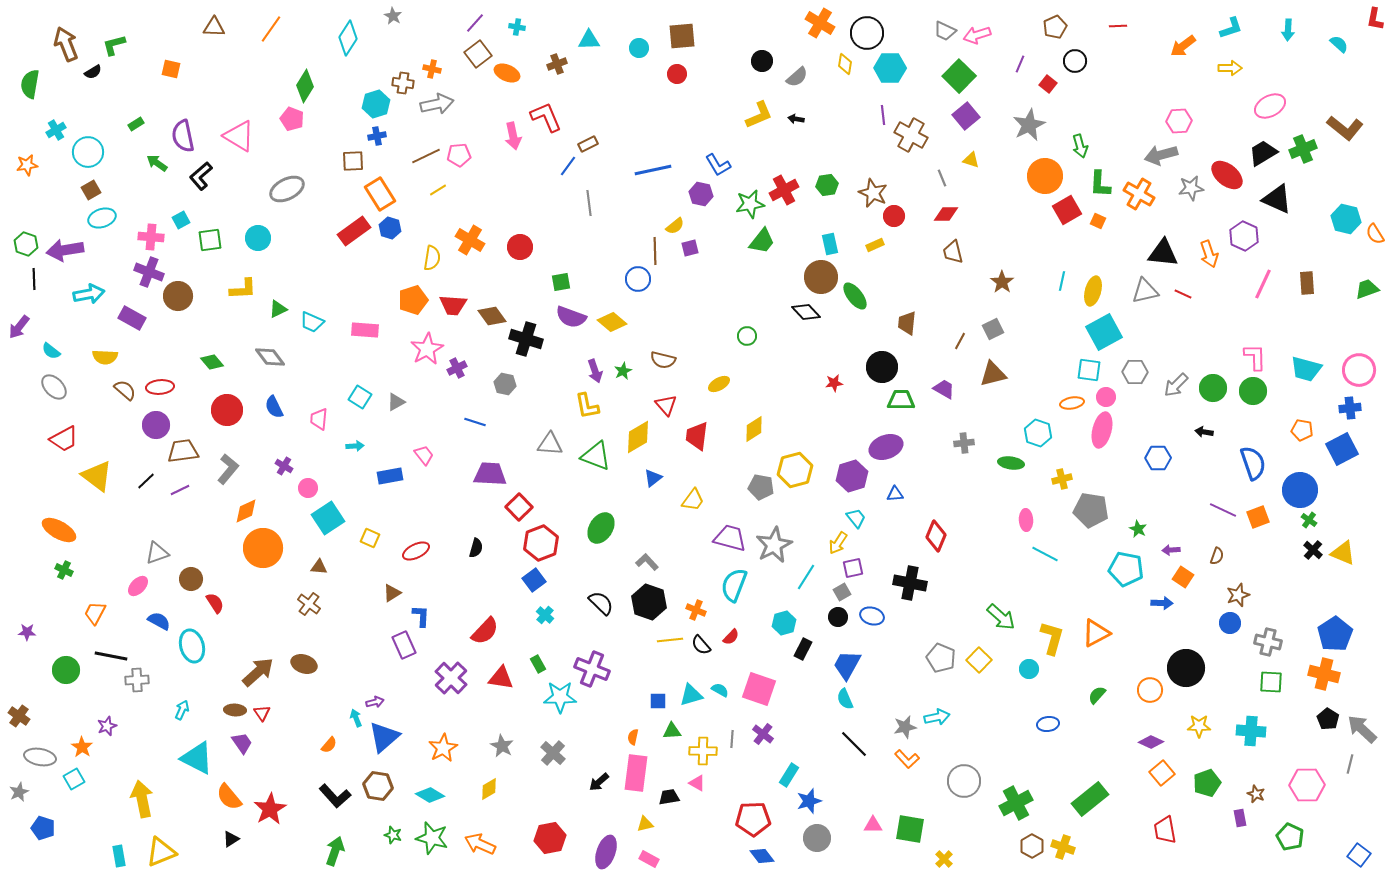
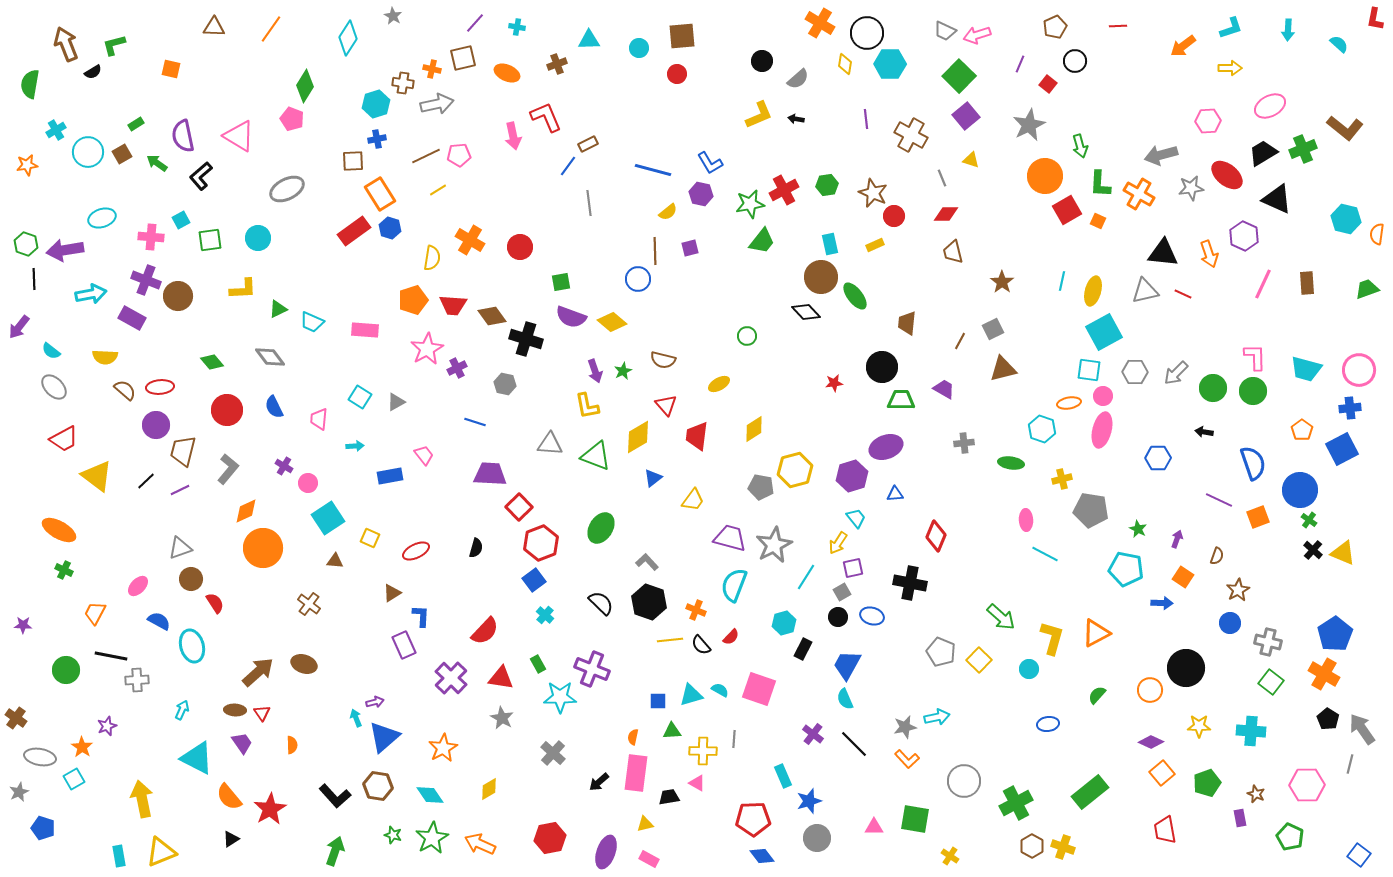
brown square at (478, 54): moved 15 px left, 4 px down; rotated 24 degrees clockwise
cyan hexagon at (890, 68): moved 4 px up
gray semicircle at (797, 77): moved 1 px right, 2 px down
purple line at (883, 115): moved 17 px left, 4 px down
pink hexagon at (1179, 121): moved 29 px right
blue cross at (377, 136): moved 3 px down
blue L-shape at (718, 165): moved 8 px left, 2 px up
blue line at (653, 170): rotated 27 degrees clockwise
brown square at (91, 190): moved 31 px right, 36 px up
yellow semicircle at (675, 226): moved 7 px left, 14 px up
orange semicircle at (1375, 234): moved 2 px right; rotated 40 degrees clockwise
purple cross at (149, 272): moved 3 px left, 8 px down
cyan arrow at (89, 294): moved 2 px right
brown triangle at (993, 374): moved 10 px right, 5 px up
gray arrow at (1176, 385): moved 12 px up
pink circle at (1106, 397): moved 3 px left, 1 px up
orange ellipse at (1072, 403): moved 3 px left
orange pentagon at (1302, 430): rotated 25 degrees clockwise
cyan hexagon at (1038, 433): moved 4 px right, 4 px up
brown trapezoid at (183, 451): rotated 68 degrees counterclockwise
pink circle at (308, 488): moved 5 px up
purple line at (1223, 510): moved 4 px left, 10 px up
purple arrow at (1171, 550): moved 6 px right, 11 px up; rotated 114 degrees clockwise
gray triangle at (157, 553): moved 23 px right, 5 px up
brown triangle at (319, 567): moved 16 px right, 6 px up
brown star at (1238, 595): moved 5 px up; rotated 10 degrees counterclockwise
purple star at (27, 632): moved 4 px left, 7 px up
gray pentagon at (941, 658): moved 6 px up
orange cross at (1324, 674): rotated 16 degrees clockwise
green square at (1271, 682): rotated 35 degrees clockwise
brown cross at (19, 716): moved 3 px left, 2 px down
gray arrow at (1362, 729): rotated 12 degrees clockwise
purple cross at (763, 734): moved 50 px right
gray line at (732, 739): moved 2 px right
orange semicircle at (329, 745): moved 37 px left; rotated 42 degrees counterclockwise
gray star at (502, 746): moved 28 px up
cyan rectangle at (789, 775): moved 6 px left, 1 px down; rotated 55 degrees counterclockwise
cyan diamond at (430, 795): rotated 24 degrees clockwise
green rectangle at (1090, 799): moved 7 px up
pink triangle at (873, 825): moved 1 px right, 2 px down
green square at (910, 829): moved 5 px right, 10 px up
green star at (432, 838): rotated 28 degrees clockwise
yellow cross at (944, 859): moved 6 px right, 3 px up; rotated 12 degrees counterclockwise
